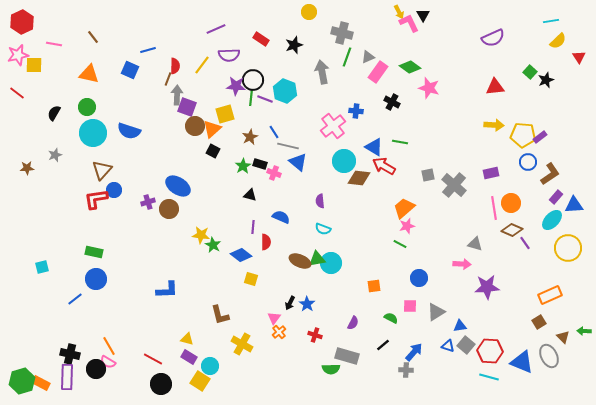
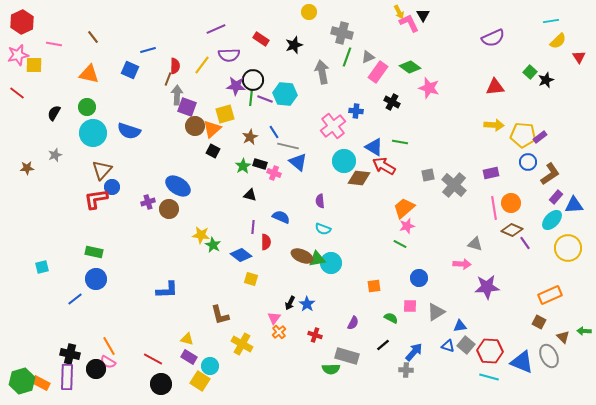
cyan hexagon at (285, 91): moved 3 px down; rotated 15 degrees counterclockwise
blue circle at (114, 190): moved 2 px left, 3 px up
brown ellipse at (300, 261): moved 2 px right, 5 px up
brown square at (539, 322): rotated 32 degrees counterclockwise
